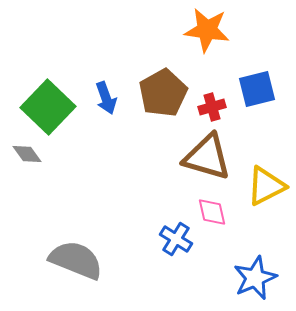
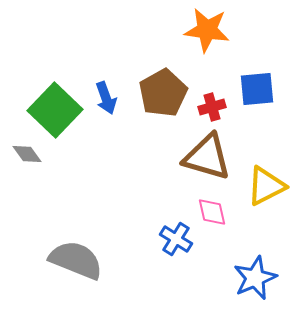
blue square: rotated 9 degrees clockwise
green square: moved 7 px right, 3 px down
